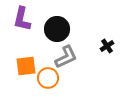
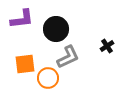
purple L-shape: rotated 110 degrees counterclockwise
black circle: moved 1 px left
gray L-shape: moved 2 px right
orange square: moved 1 px left, 2 px up
